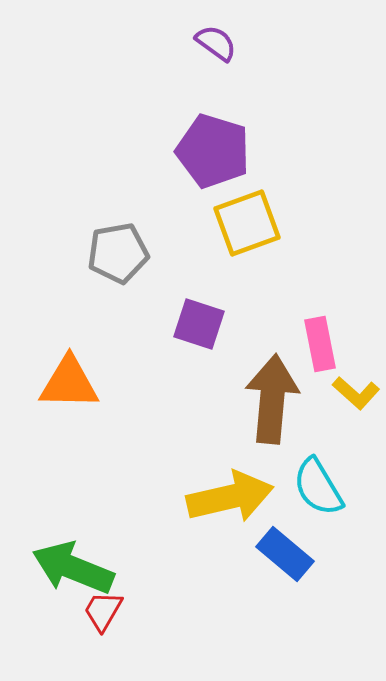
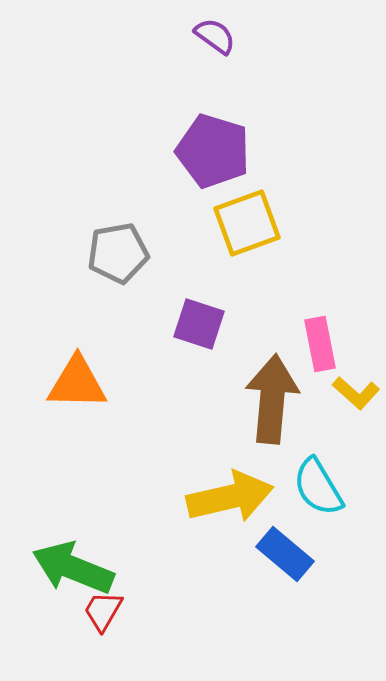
purple semicircle: moved 1 px left, 7 px up
orange triangle: moved 8 px right
